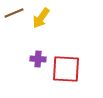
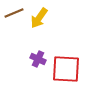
yellow arrow: moved 2 px left
purple cross: rotated 21 degrees clockwise
